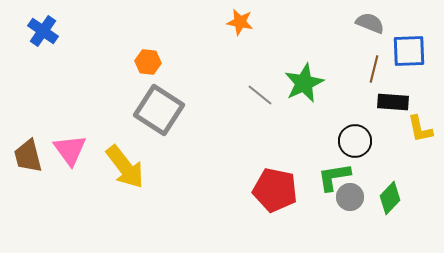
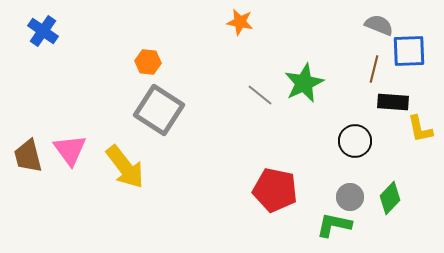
gray semicircle: moved 9 px right, 2 px down
green L-shape: moved 48 px down; rotated 21 degrees clockwise
